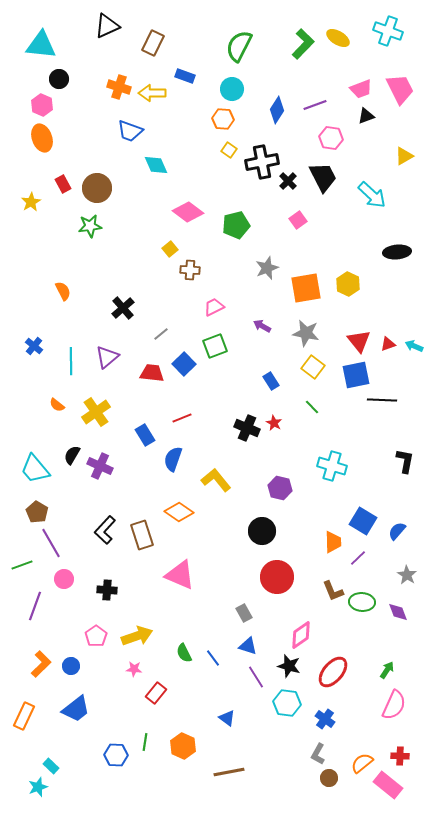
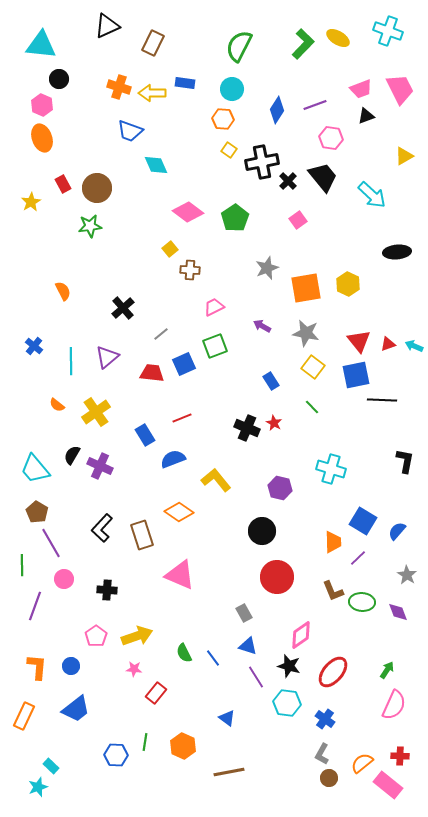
blue rectangle at (185, 76): moved 7 px down; rotated 12 degrees counterclockwise
black trapezoid at (323, 177): rotated 12 degrees counterclockwise
green pentagon at (236, 225): moved 1 px left, 7 px up; rotated 20 degrees counterclockwise
blue square at (184, 364): rotated 20 degrees clockwise
blue semicircle at (173, 459): rotated 50 degrees clockwise
cyan cross at (332, 466): moved 1 px left, 3 px down
black L-shape at (105, 530): moved 3 px left, 2 px up
green line at (22, 565): rotated 70 degrees counterclockwise
orange L-shape at (41, 664): moved 4 px left, 3 px down; rotated 40 degrees counterclockwise
gray L-shape at (318, 754): moved 4 px right
